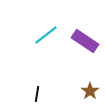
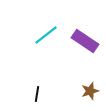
brown star: rotated 18 degrees clockwise
